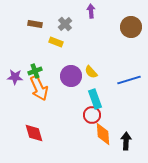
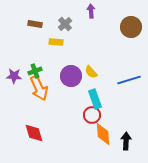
yellow rectangle: rotated 16 degrees counterclockwise
purple star: moved 1 px left, 1 px up
